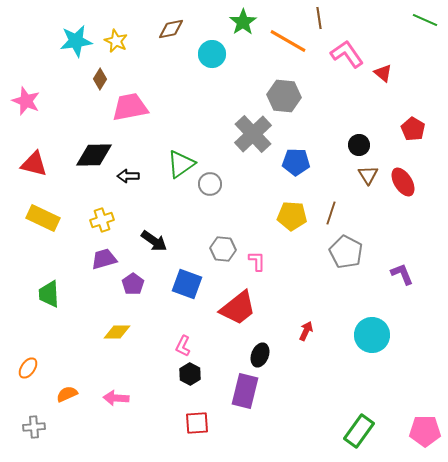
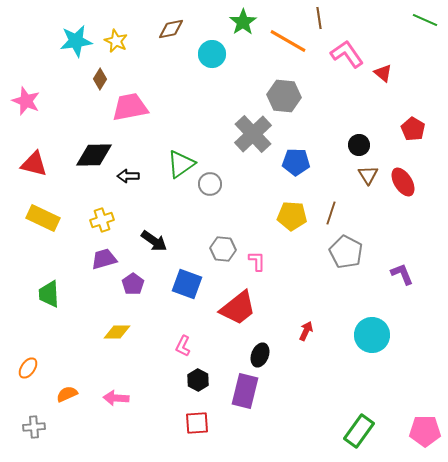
black hexagon at (190, 374): moved 8 px right, 6 px down
